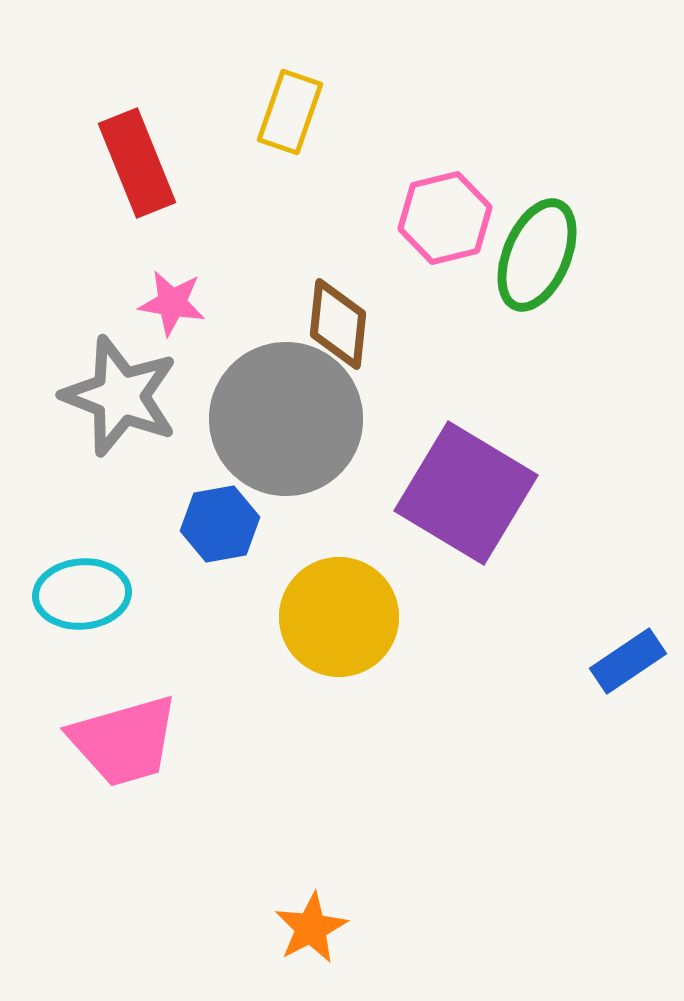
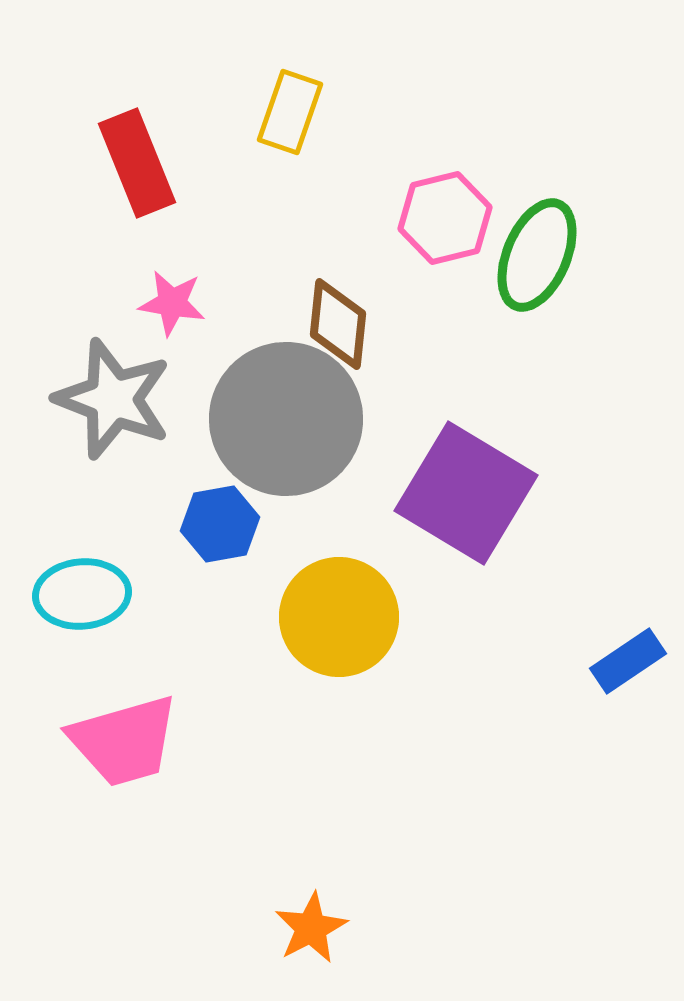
gray star: moved 7 px left, 3 px down
